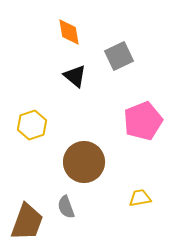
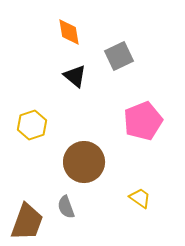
yellow trapezoid: rotated 45 degrees clockwise
